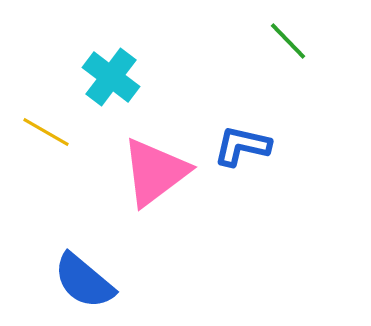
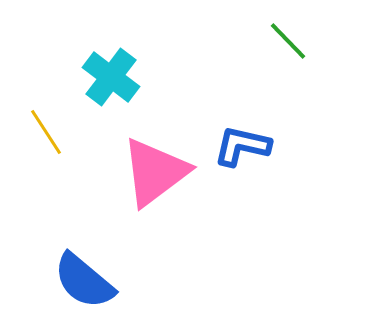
yellow line: rotated 27 degrees clockwise
